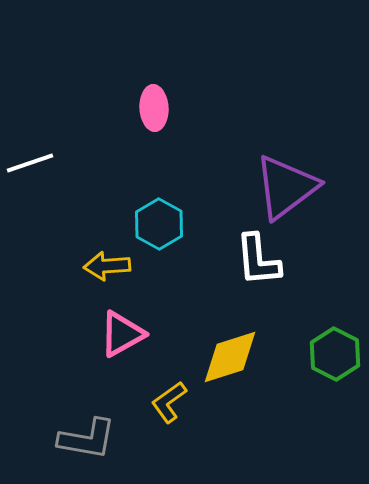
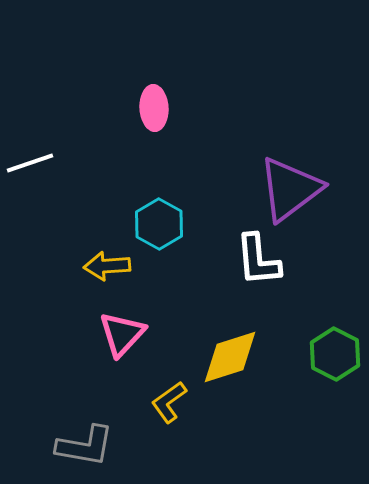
purple triangle: moved 4 px right, 2 px down
pink triangle: rotated 18 degrees counterclockwise
gray L-shape: moved 2 px left, 7 px down
